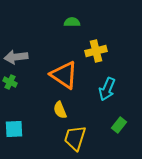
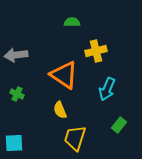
gray arrow: moved 2 px up
green cross: moved 7 px right, 12 px down
cyan square: moved 14 px down
